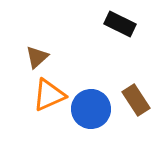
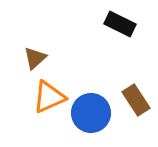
brown triangle: moved 2 px left, 1 px down
orange triangle: moved 2 px down
blue circle: moved 4 px down
